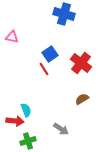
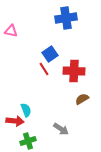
blue cross: moved 2 px right, 4 px down; rotated 25 degrees counterclockwise
pink triangle: moved 1 px left, 6 px up
red cross: moved 7 px left, 8 px down; rotated 35 degrees counterclockwise
